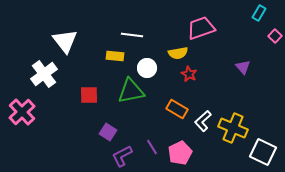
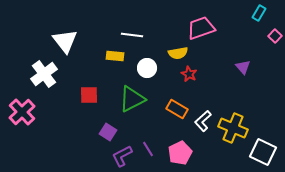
green triangle: moved 1 px right, 8 px down; rotated 16 degrees counterclockwise
purple line: moved 4 px left, 2 px down
